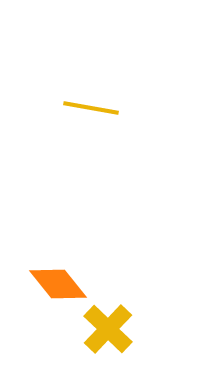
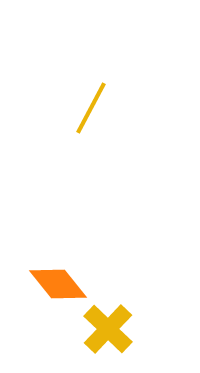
yellow line: rotated 72 degrees counterclockwise
